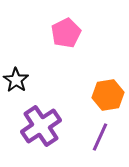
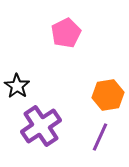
black star: moved 1 px right, 6 px down
